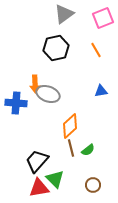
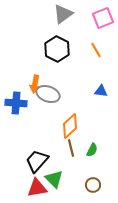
gray triangle: moved 1 px left
black hexagon: moved 1 px right, 1 px down; rotated 20 degrees counterclockwise
orange arrow: rotated 12 degrees clockwise
blue triangle: rotated 16 degrees clockwise
green semicircle: moved 4 px right; rotated 24 degrees counterclockwise
green triangle: moved 1 px left
red triangle: moved 2 px left
